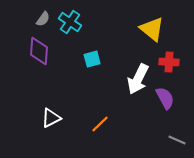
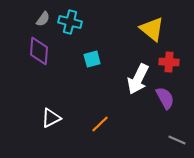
cyan cross: rotated 20 degrees counterclockwise
